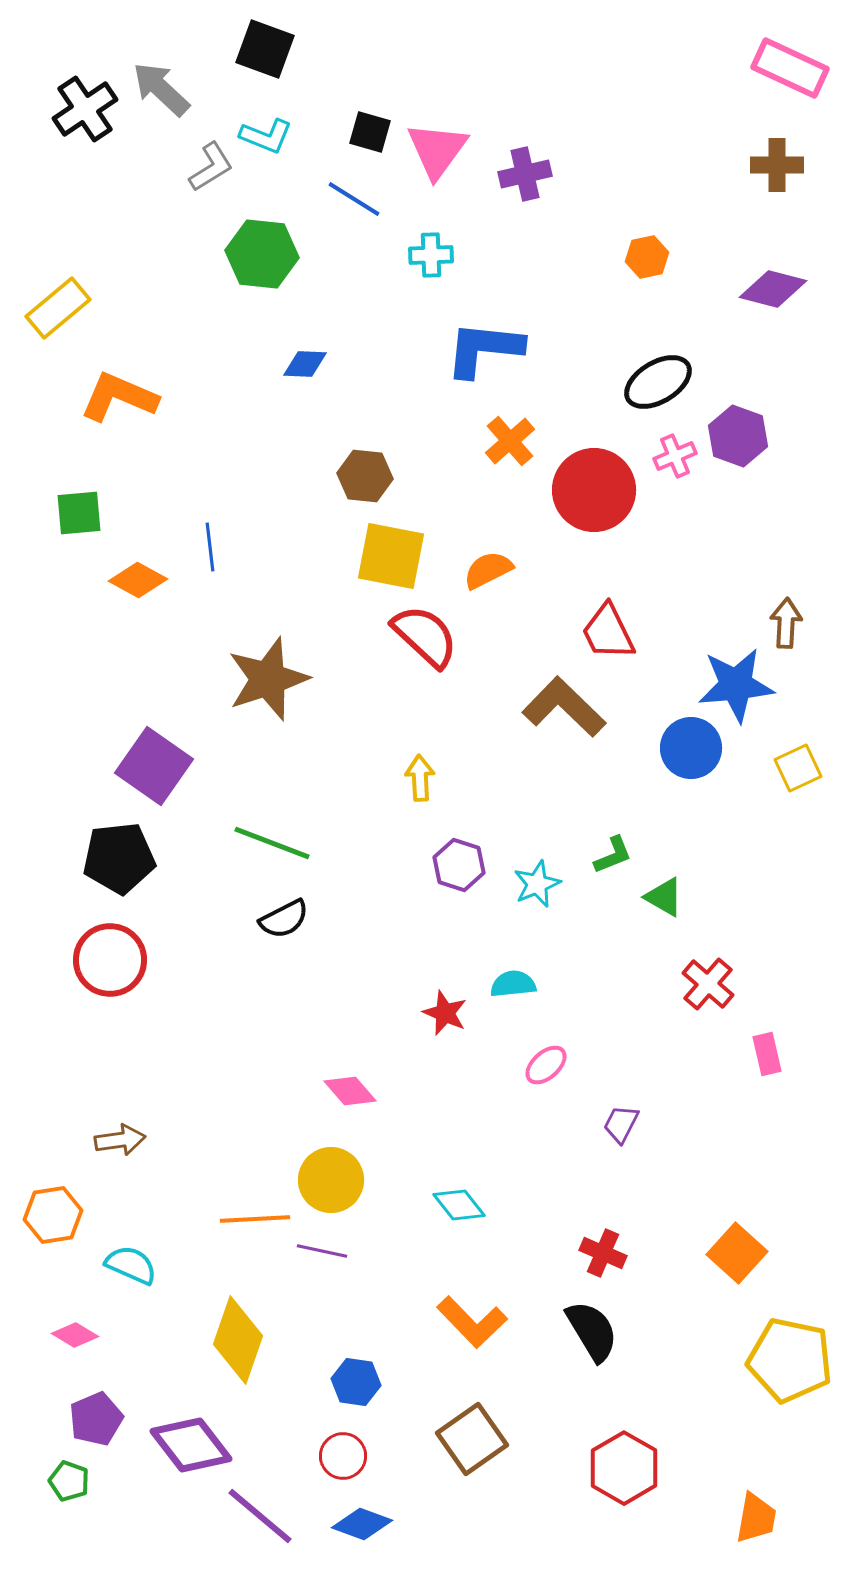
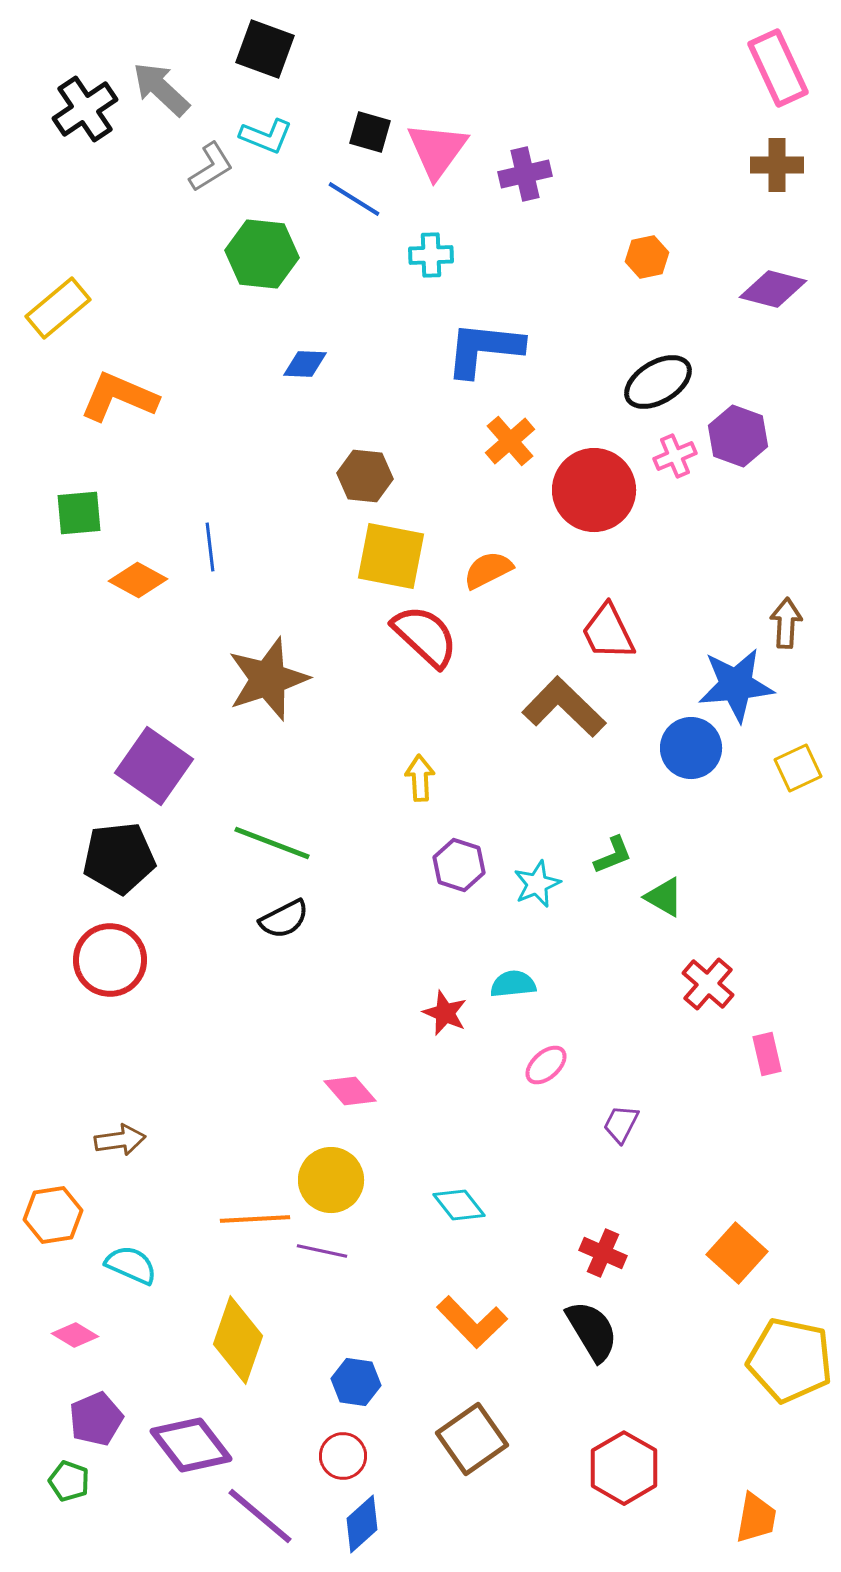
pink rectangle at (790, 68): moved 12 px left; rotated 40 degrees clockwise
blue diamond at (362, 1524): rotated 62 degrees counterclockwise
